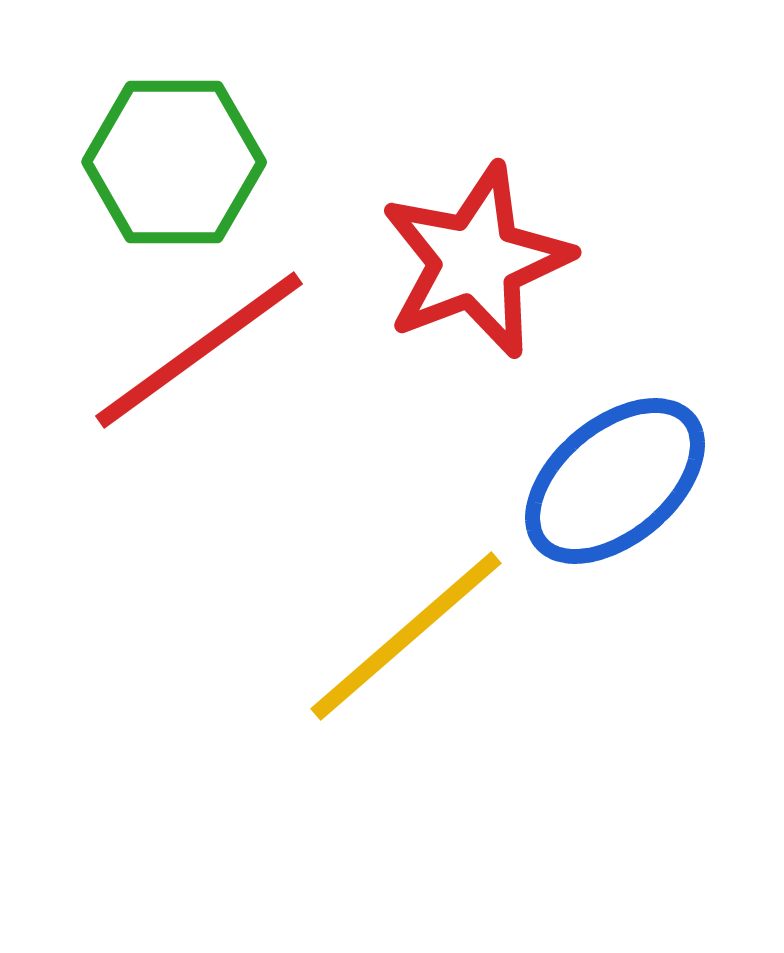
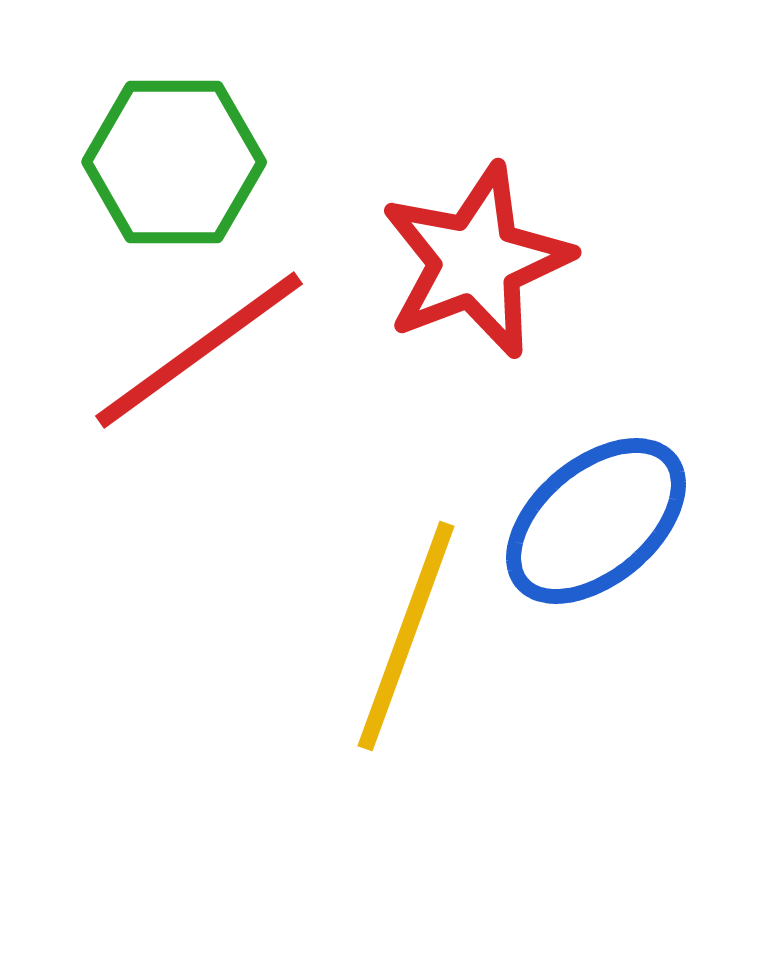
blue ellipse: moved 19 px left, 40 px down
yellow line: rotated 29 degrees counterclockwise
